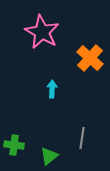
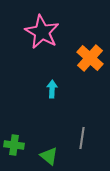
green triangle: rotated 42 degrees counterclockwise
